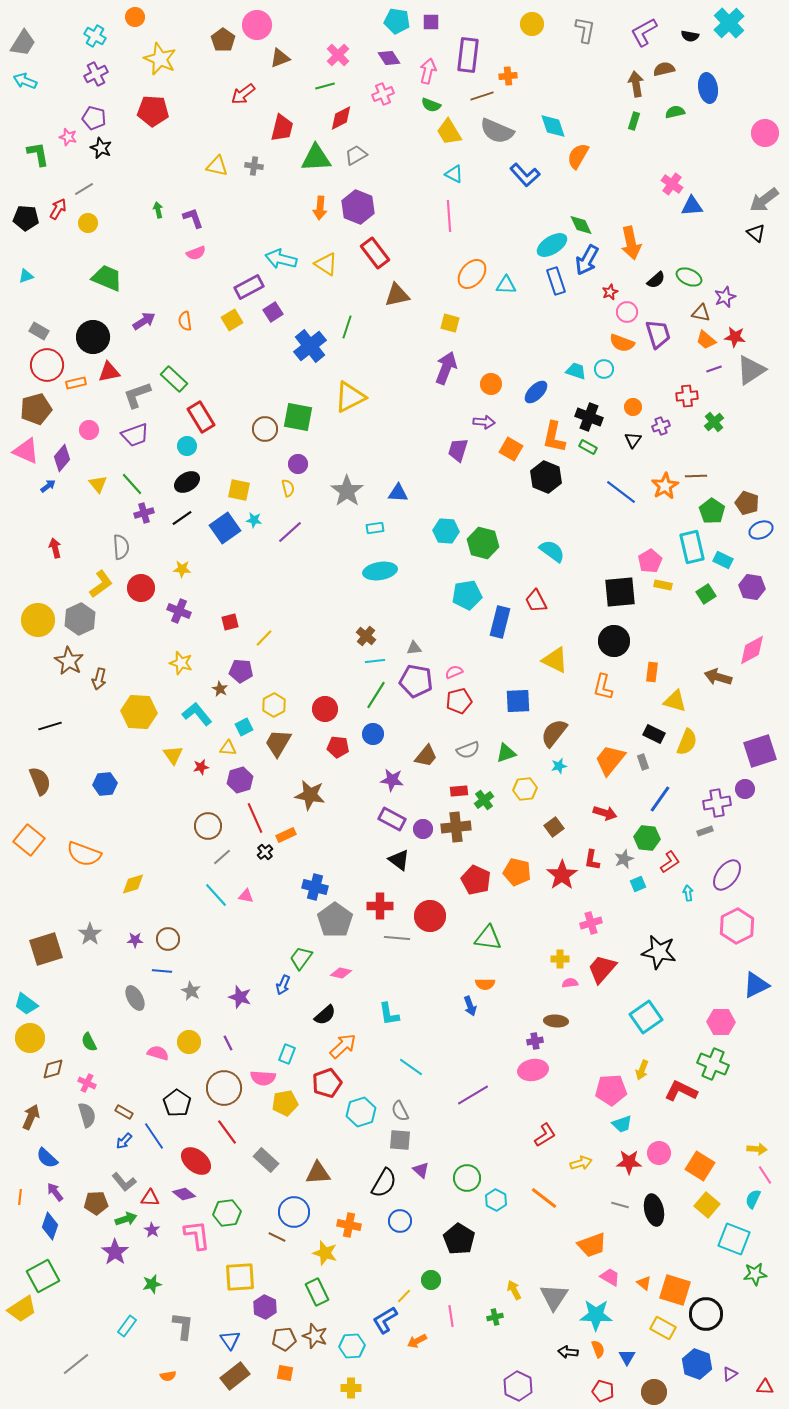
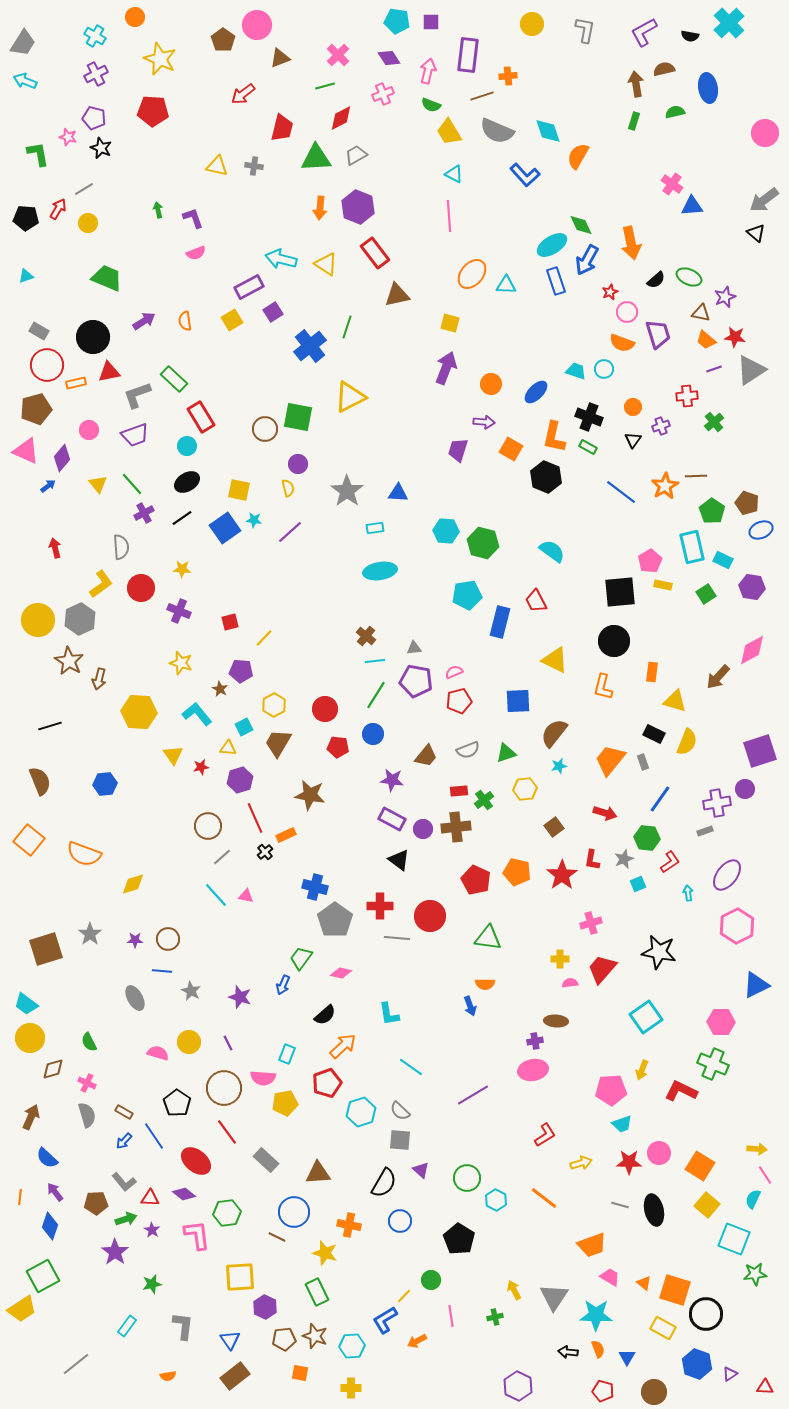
cyan diamond at (553, 126): moved 5 px left, 5 px down
purple cross at (144, 513): rotated 12 degrees counterclockwise
brown arrow at (718, 677): rotated 64 degrees counterclockwise
gray semicircle at (400, 1111): rotated 20 degrees counterclockwise
orange square at (285, 1373): moved 15 px right
